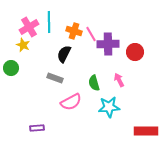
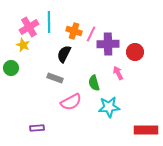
pink line: rotated 56 degrees clockwise
pink arrow: moved 1 px left, 7 px up
red rectangle: moved 1 px up
